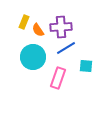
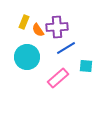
purple cross: moved 4 px left
cyan circle: moved 6 px left
pink rectangle: rotated 30 degrees clockwise
